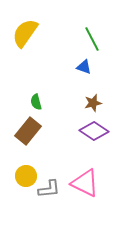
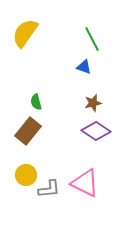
purple diamond: moved 2 px right
yellow circle: moved 1 px up
